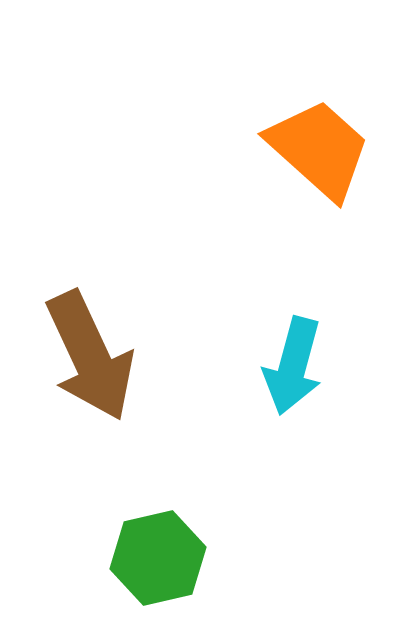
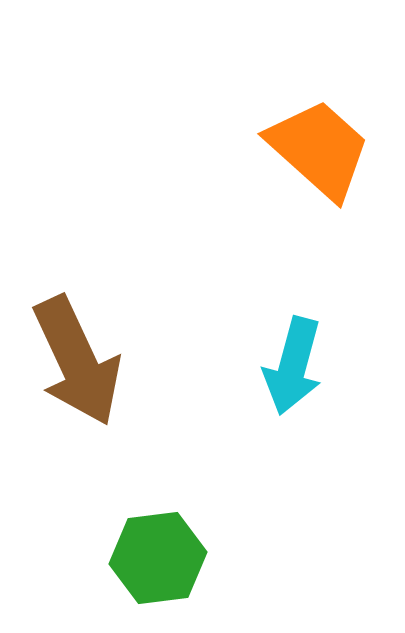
brown arrow: moved 13 px left, 5 px down
green hexagon: rotated 6 degrees clockwise
